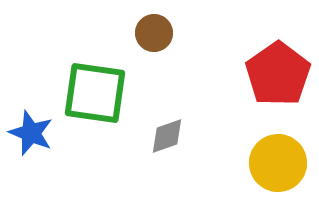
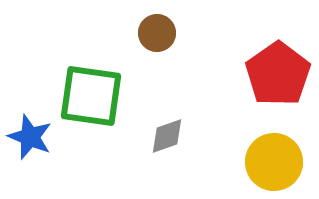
brown circle: moved 3 px right
green square: moved 4 px left, 3 px down
blue star: moved 1 px left, 4 px down
yellow circle: moved 4 px left, 1 px up
